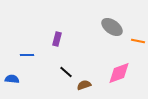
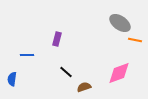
gray ellipse: moved 8 px right, 4 px up
orange line: moved 3 px left, 1 px up
blue semicircle: rotated 88 degrees counterclockwise
brown semicircle: moved 2 px down
